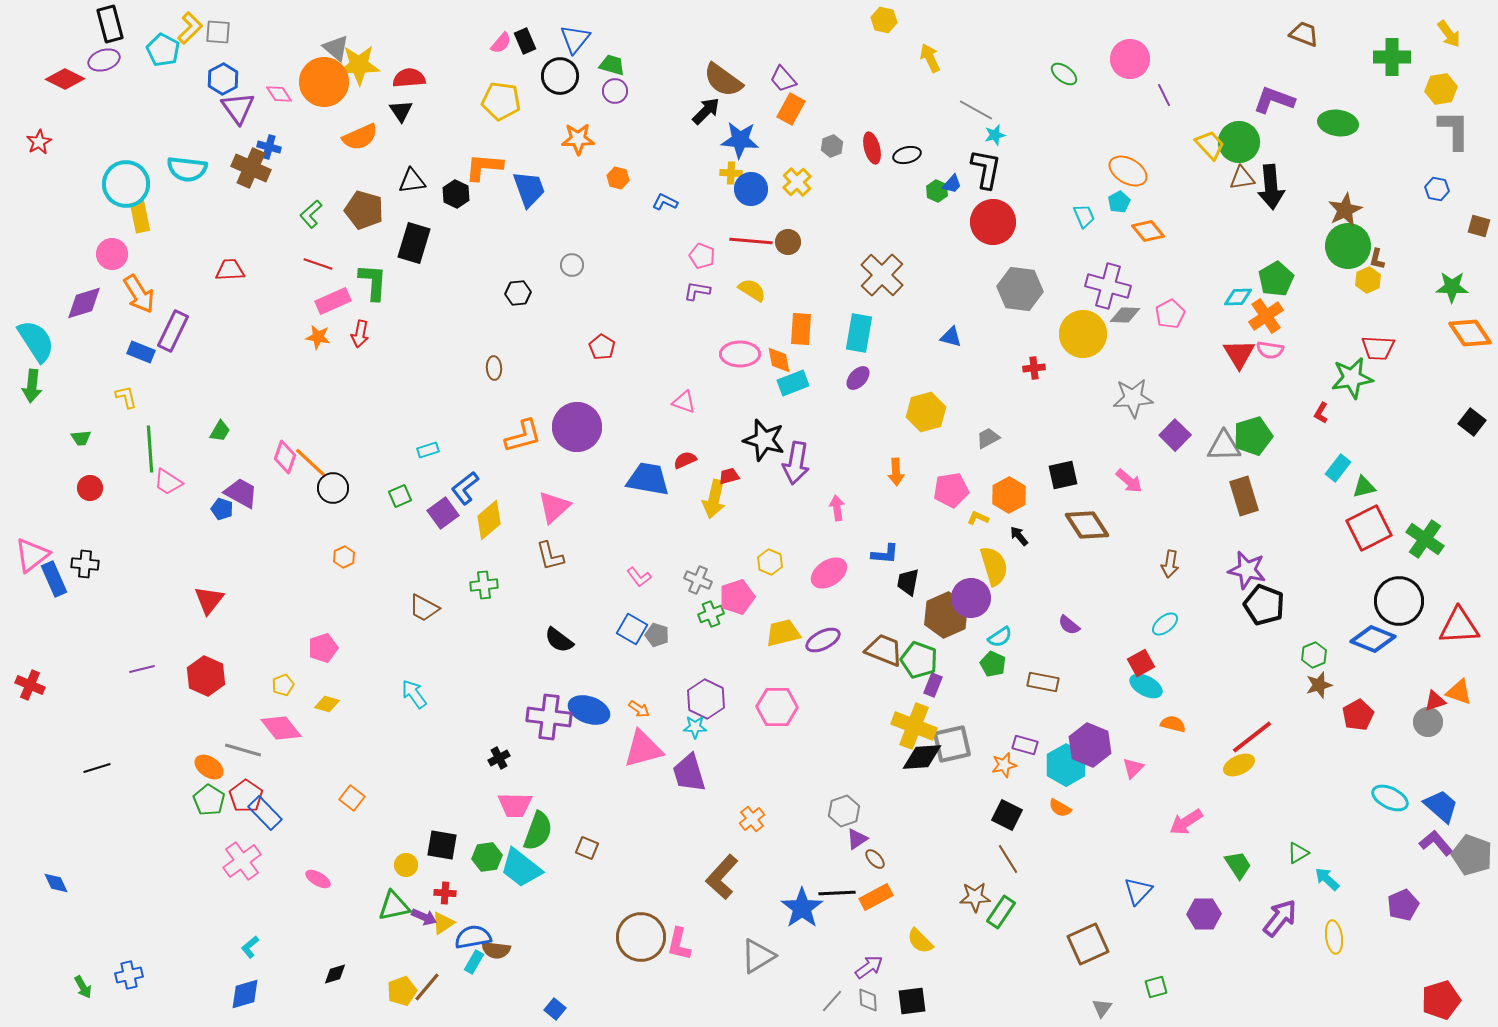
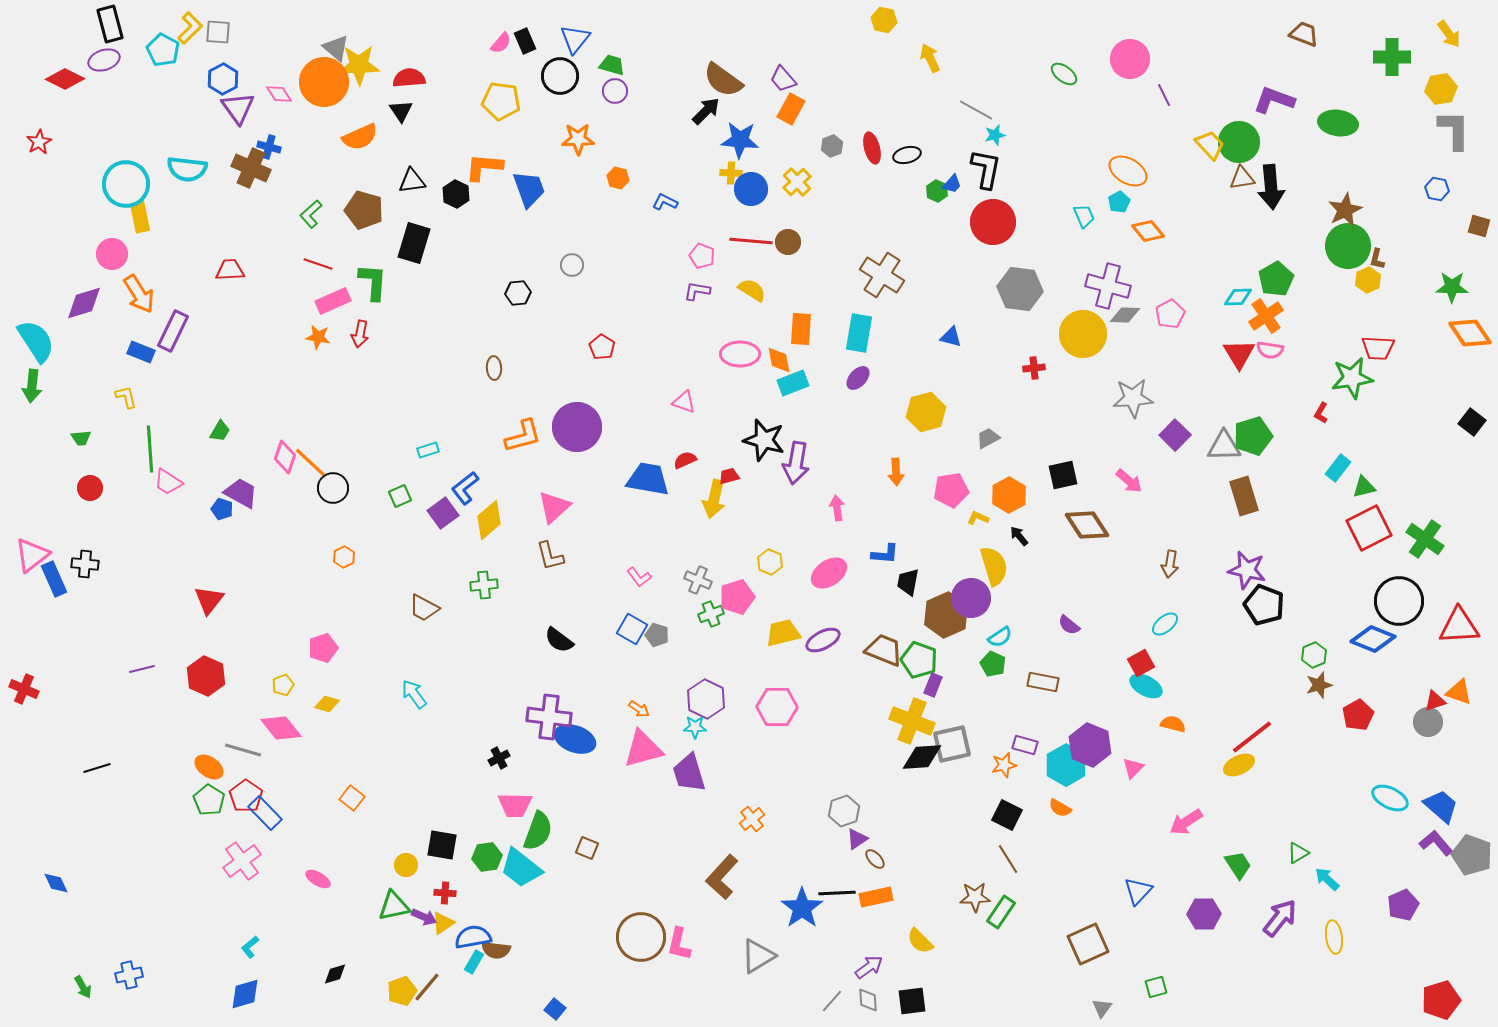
brown cross at (882, 275): rotated 12 degrees counterclockwise
red cross at (30, 685): moved 6 px left, 4 px down
blue ellipse at (589, 710): moved 14 px left, 29 px down
yellow cross at (914, 726): moved 2 px left, 5 px up
orange rectangle at (876, 897): rotated 16 degrees clockwise
